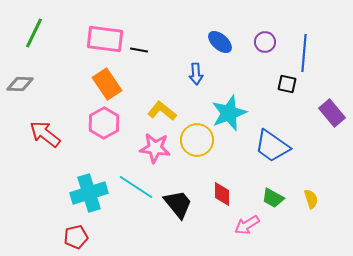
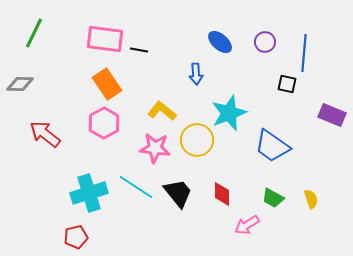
purple rectangle: moved 2 px down; rotated 28 degrees counterclockwise
black trapezoid: moved 11 px up
